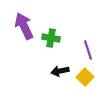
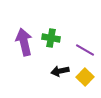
purple arrow: moved 16 px down; rotated 12 degrees clockwise
purple line: moved 3 px left; rotated 42 degrees counterclockwise
